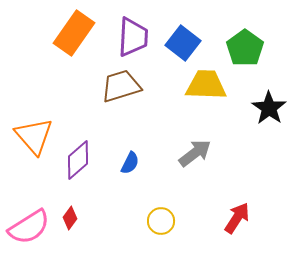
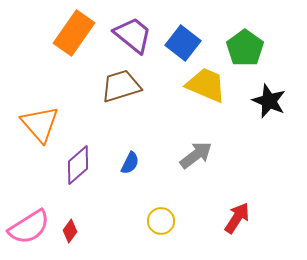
purple trapezoid: moved 2 px up; rotated 54 degrees counterclockwise
yellow trapezoid: rotated 21 degrees clockwise
black star: moved 7 px up; rotated 12 degrees counterclockwise
orange triangle: moved 6 px right, 12 px up
gray arrow: moved 1 px right, 2 px down
purple diamond: moved 5 px down
red diamond: moved 13 px down
